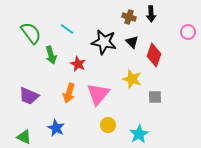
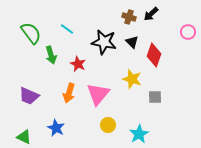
black arrow: rotated 49 degrees clockwise
